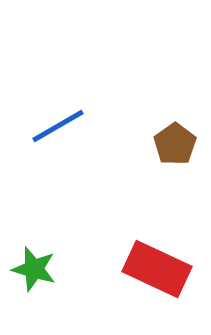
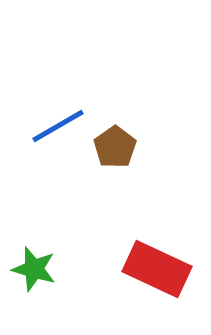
brown pentagon: moved 60 px left, 3 px down
